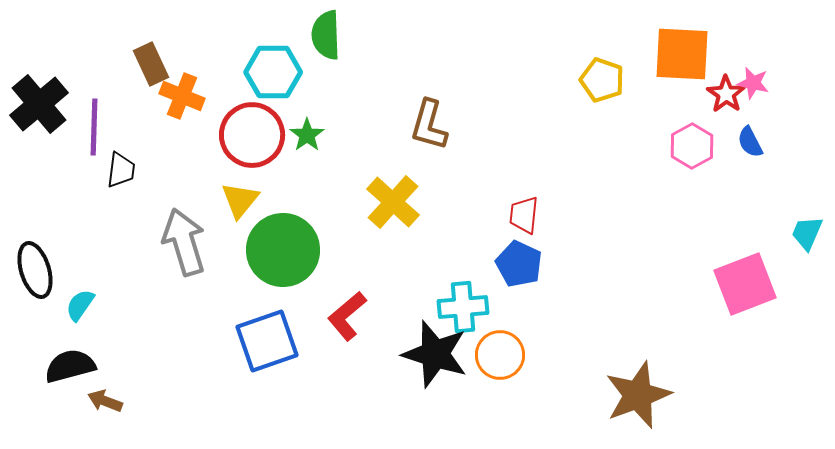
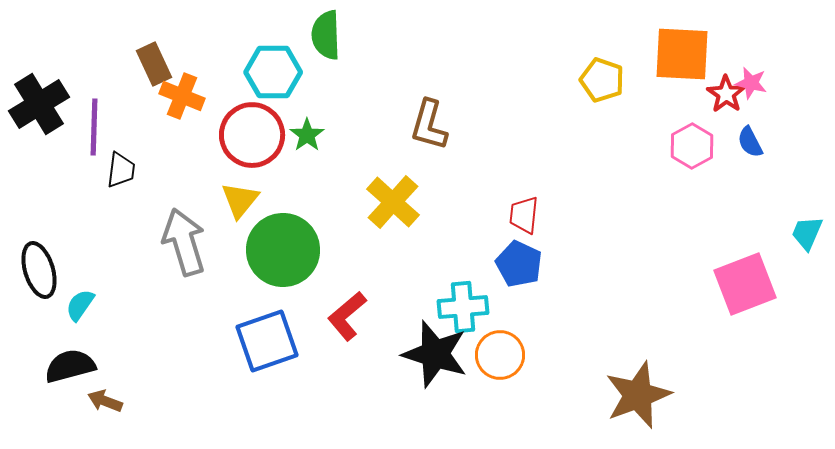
brown rectangle: moved 3 px right
pink star: moved 2 px left
black cross: rotated 8 degrees clockwise
black ellipse: moved 4 px right
